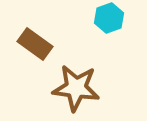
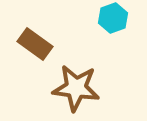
cyan hexagon: moved 4 px right
